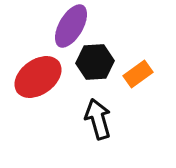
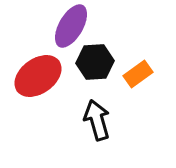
red ellipse: moved 1 px up
black arrow: moved 1 px left, 1 px down
